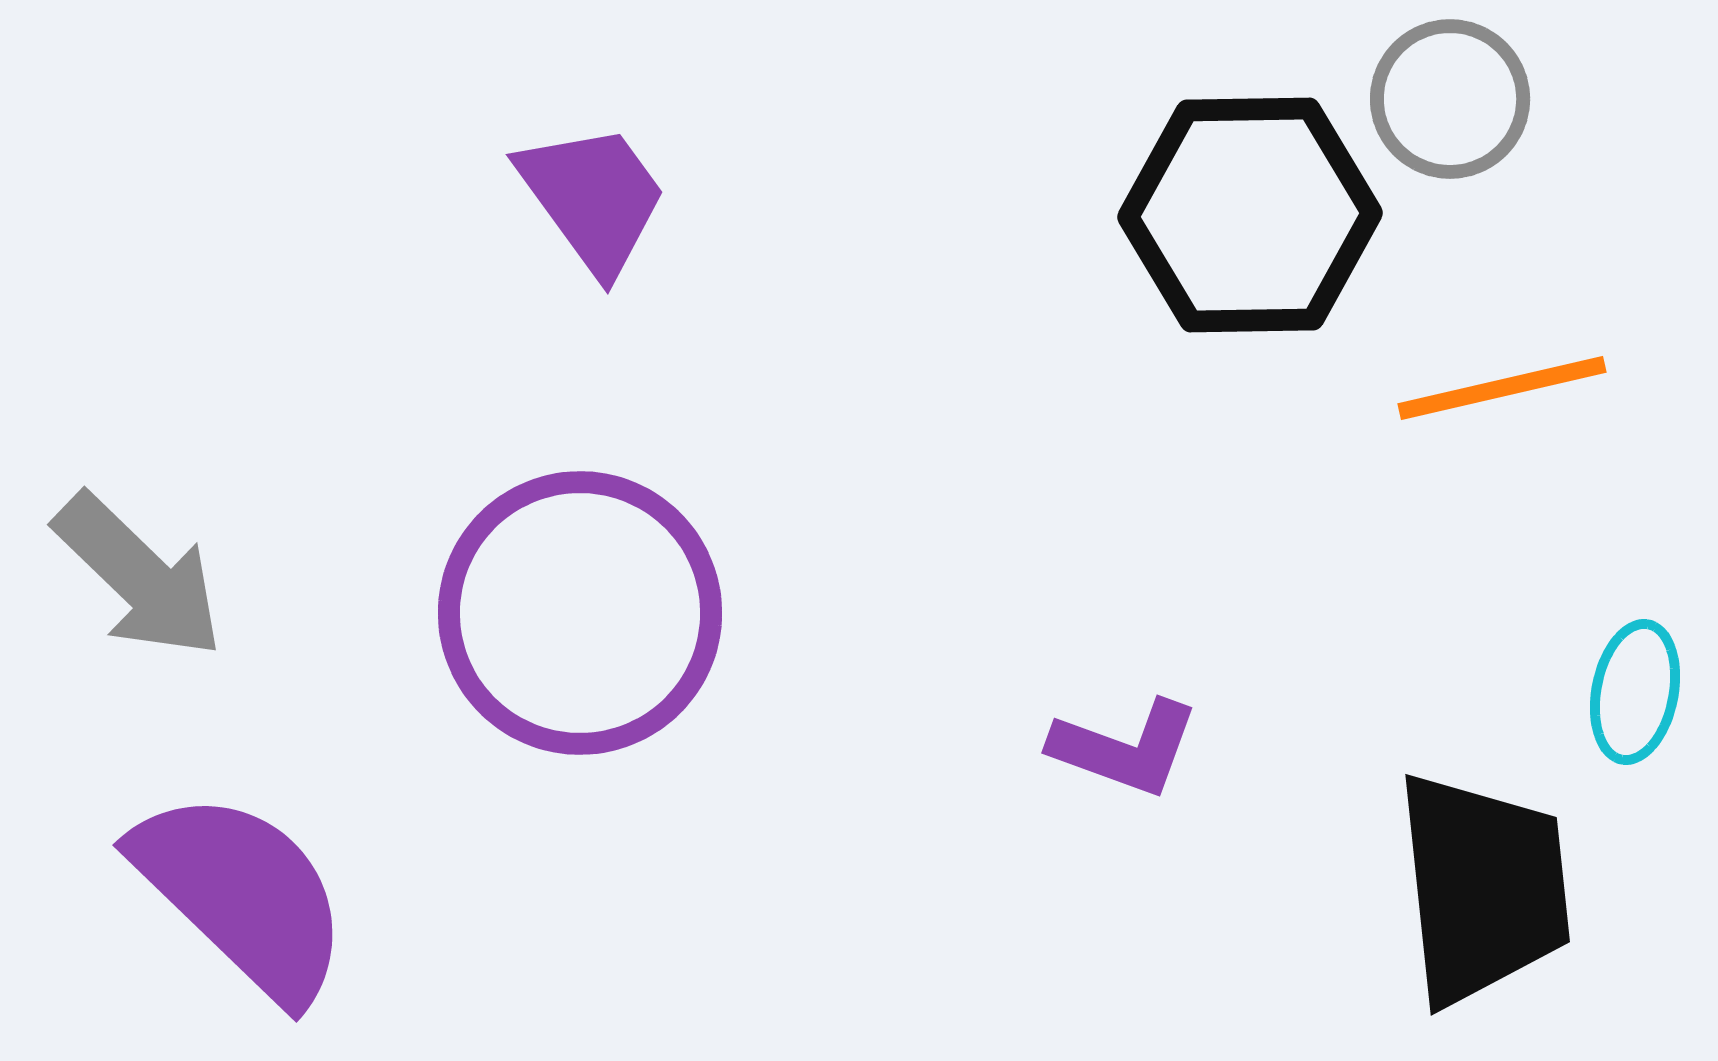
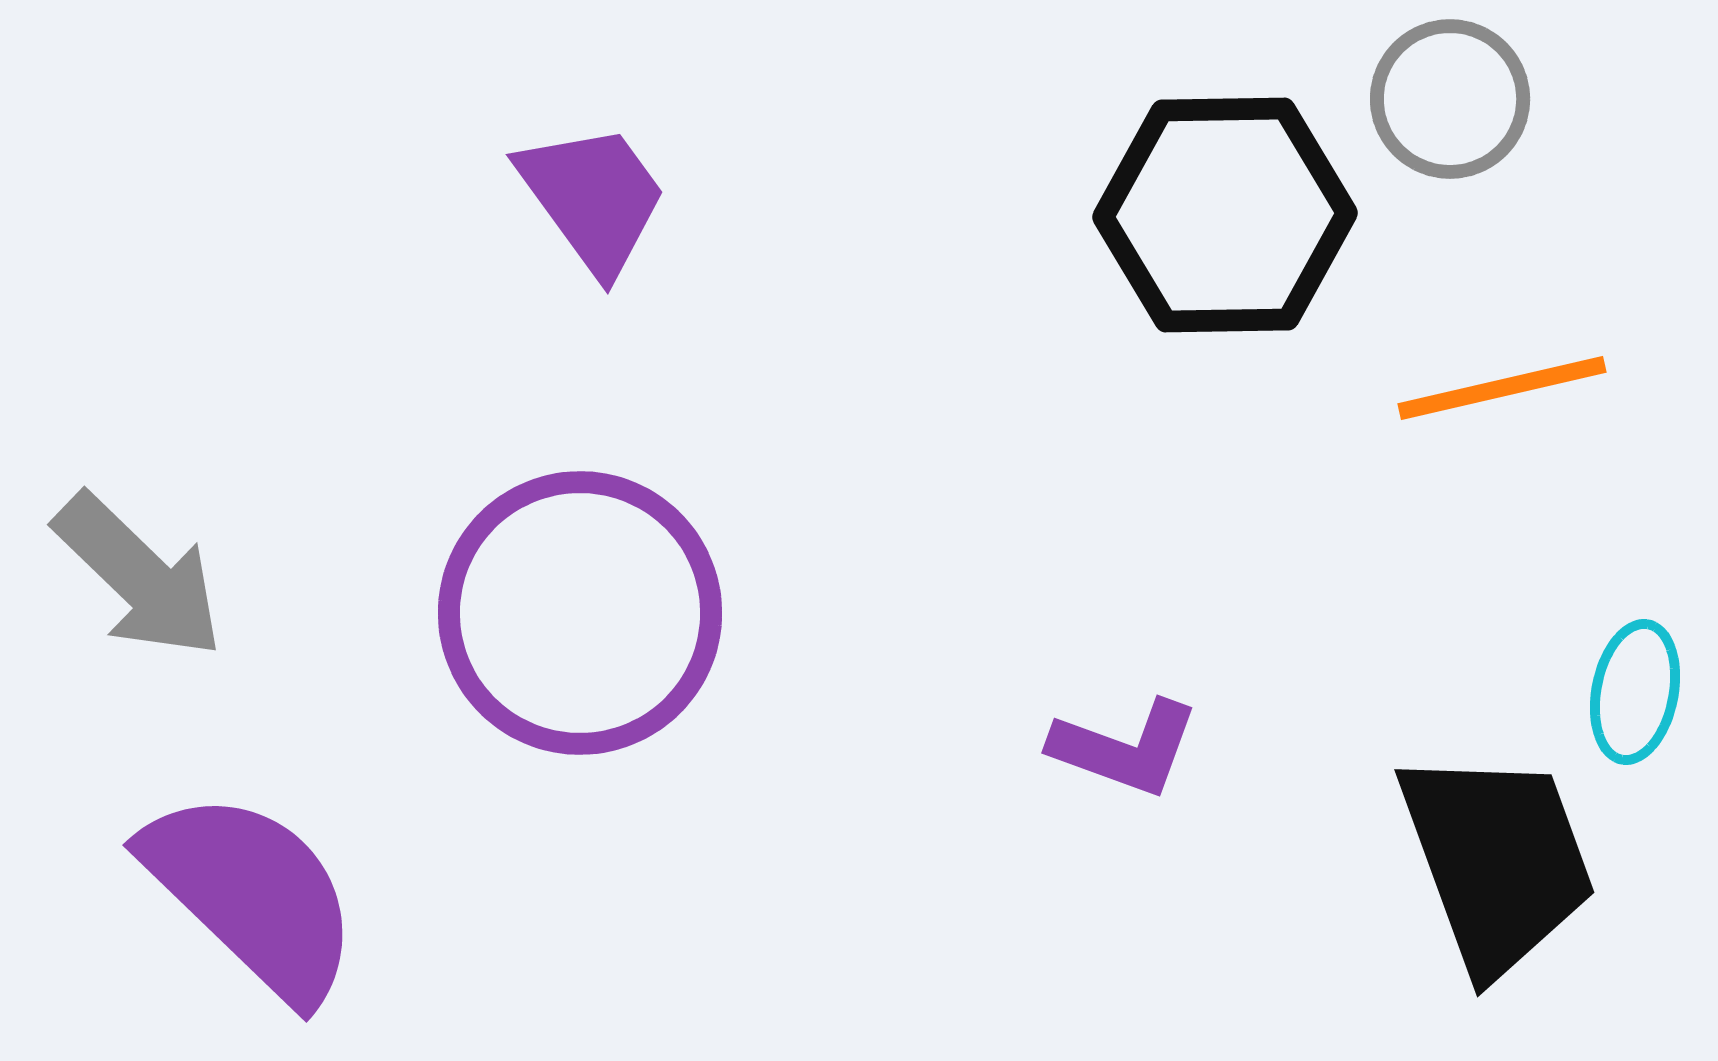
black hexagon: moved 25 px left
black trapezoid: moved 14 px right, 27 px up; rotated 14 degrees counterclockwise
purple semicircle: moved 10 px right
